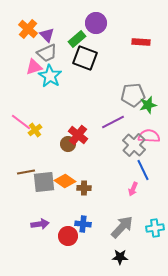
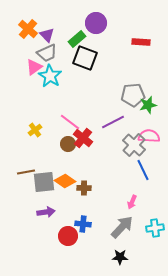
pink triangle: rotated 18 degrees counterclockwise
pink line: moved 49 px right
red cross: moved 5 px right, 3 px down
pink arrow: moved 1 px left, 13 px down
purple arrow: moved 6 px right, 12 px up
